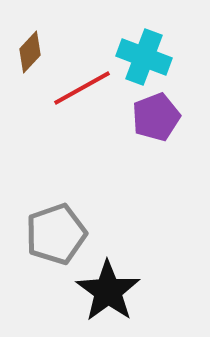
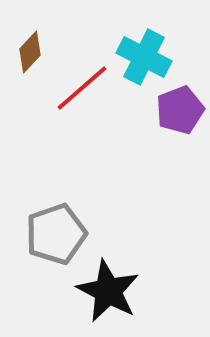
cyan cross: rotated 6 degrees clockwise
red line: rotated 12 degrees counterclockwise
purple pentagon: moved 24 px right, 7 px up
black star: rotated 8 degrees counterclockwise
